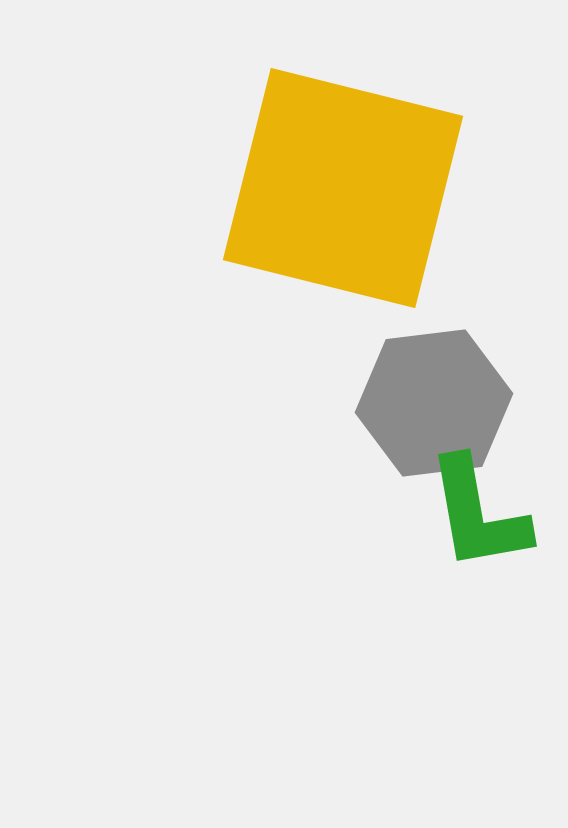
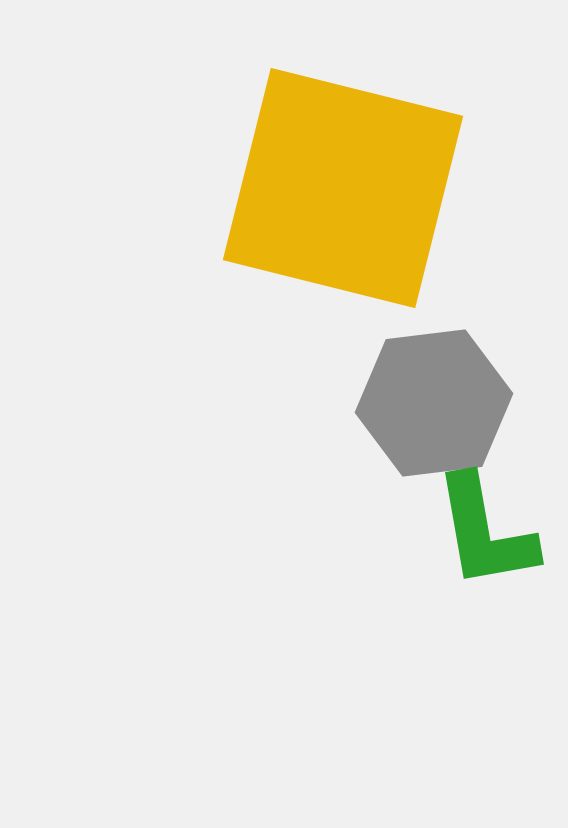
green L-shape: moved 7 px right, 18 px down
